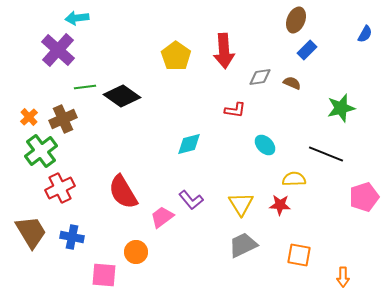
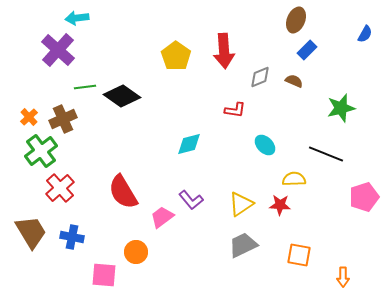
gray diamond: rotated 15 degrees counterclockwise
brown semicircle: moved 2 px right, 2 px up
red cross: rotated 16 degrees counterclockwise
yellow triangle: rotated 28 degrees clockwise
